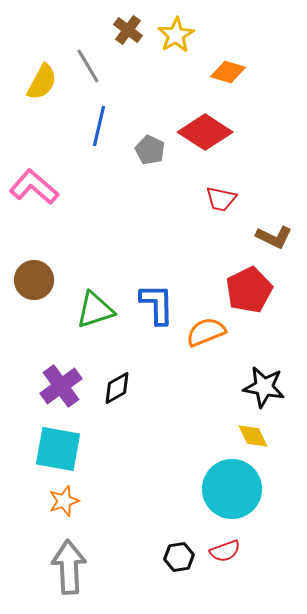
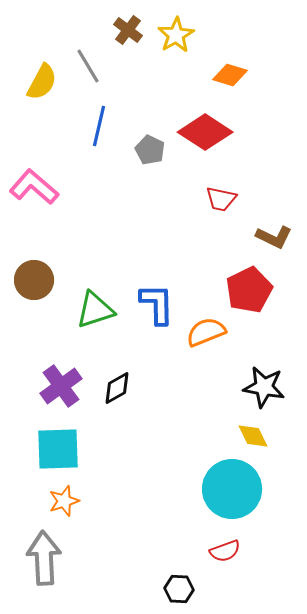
orange diamond: moved 2 px right, 3 px down
cyan square: rotated 12 degrees counterclockwise
black hexagon: moved 32 px down; rotated 12 degrees clockwise
gray arrow: moved 25 px left, 9 px up
